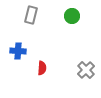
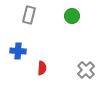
gray rectangle: moved 2 px left
